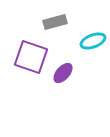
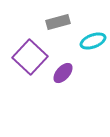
gray rectangle: moved 3 px right
purple square: moved 1 px left; rotated 24 degrees clockwise
